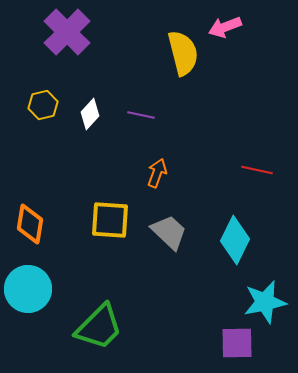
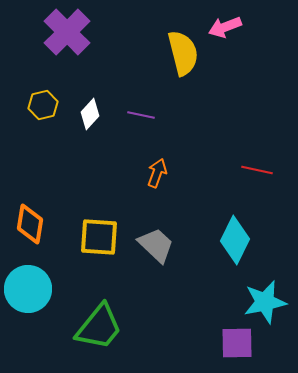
yellow square: moved 11 px left, 17 px down
gray trapezoid: moved 13 px left, 13 px down
green trapezoid: rotated 6 degrees counterclockwise
